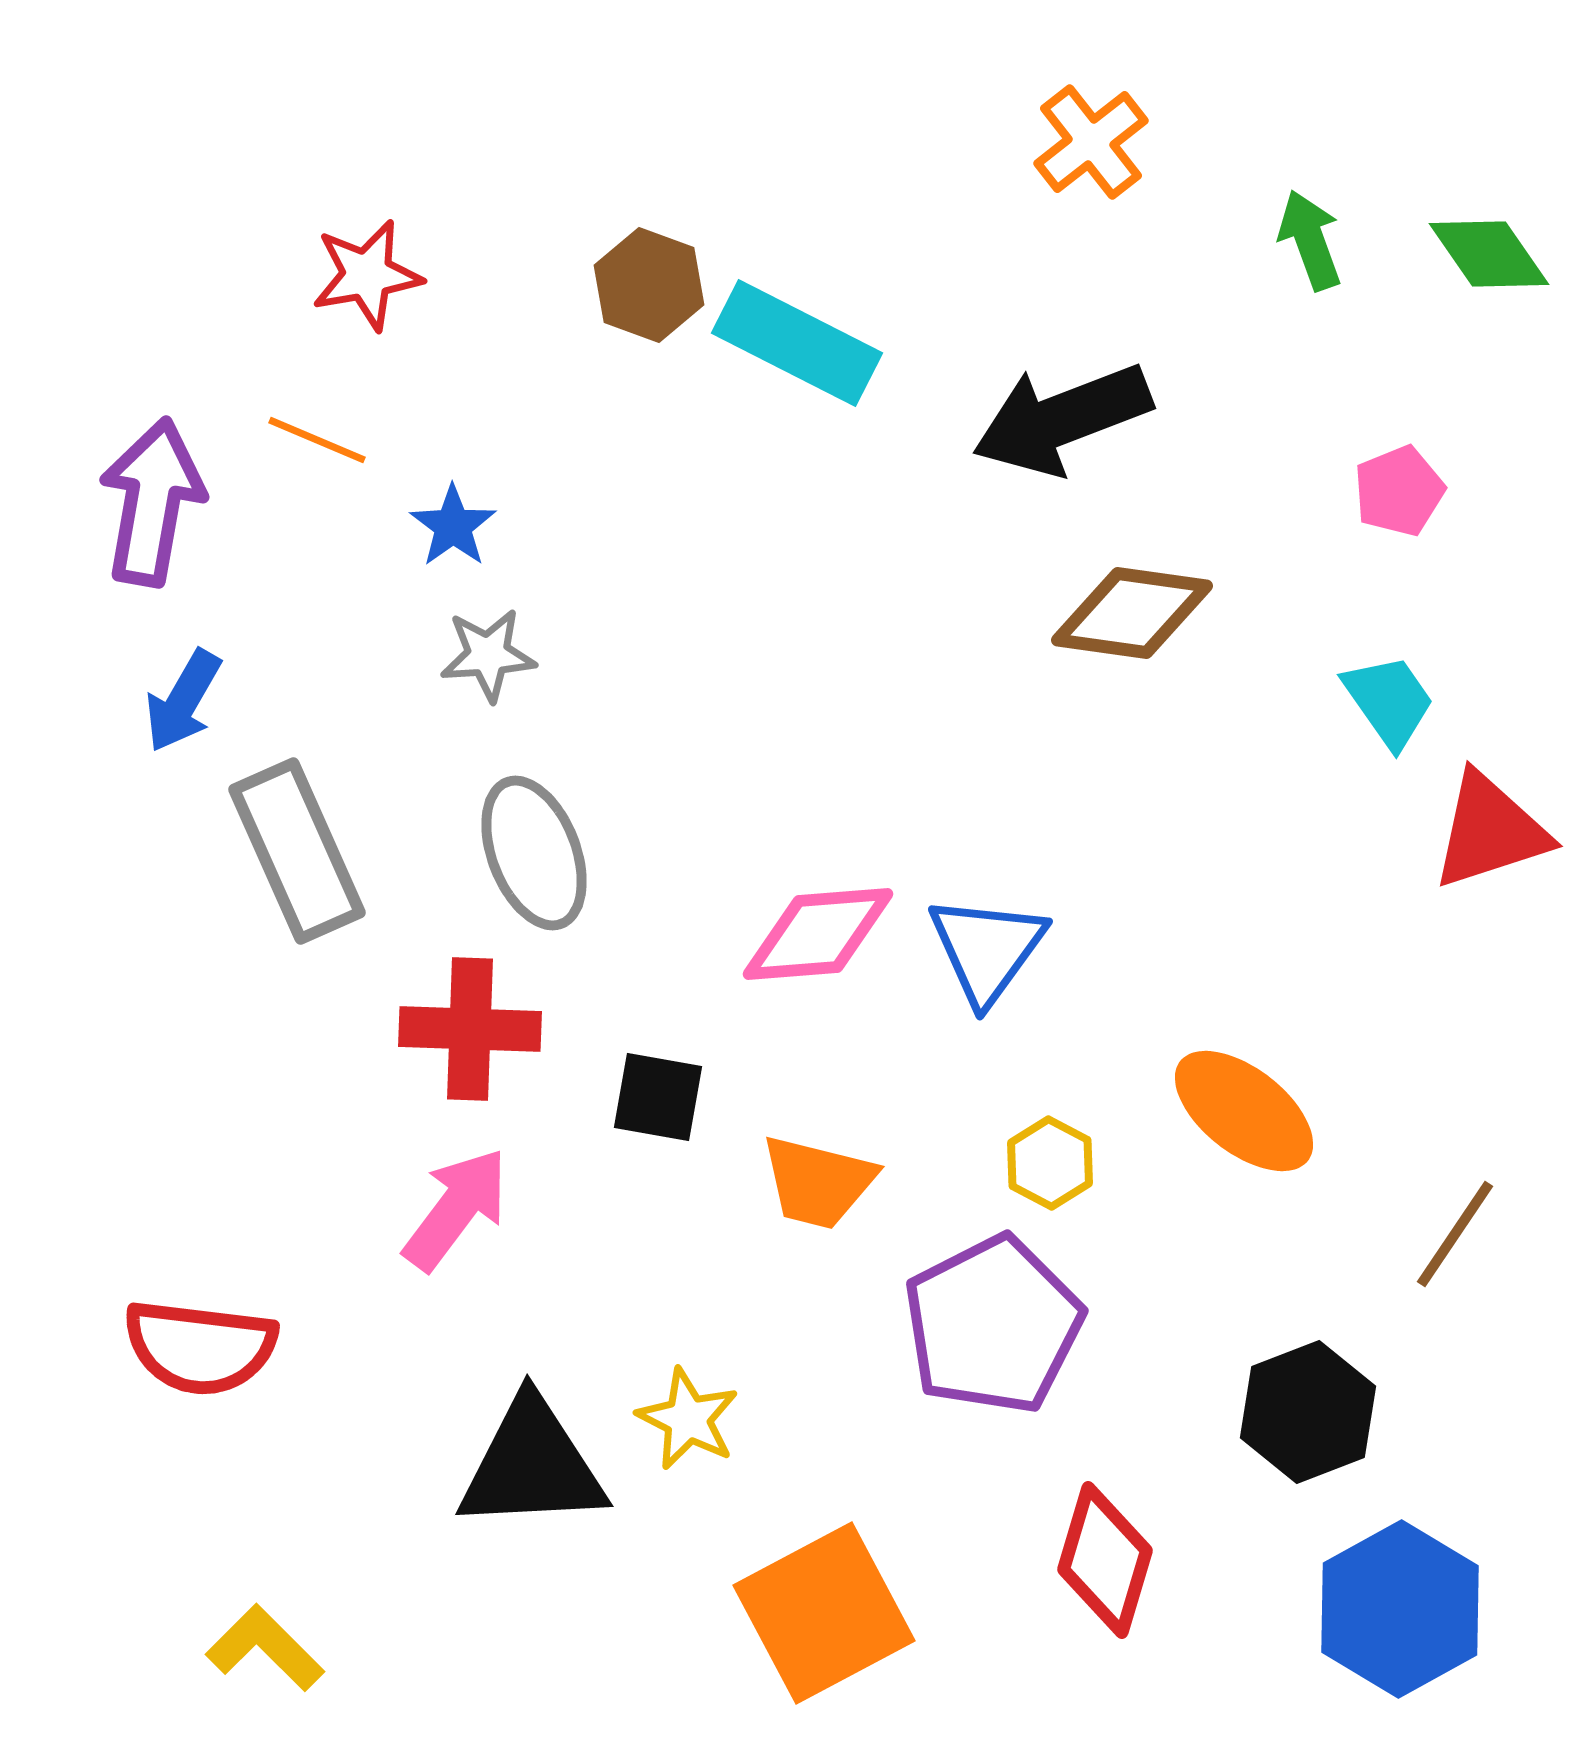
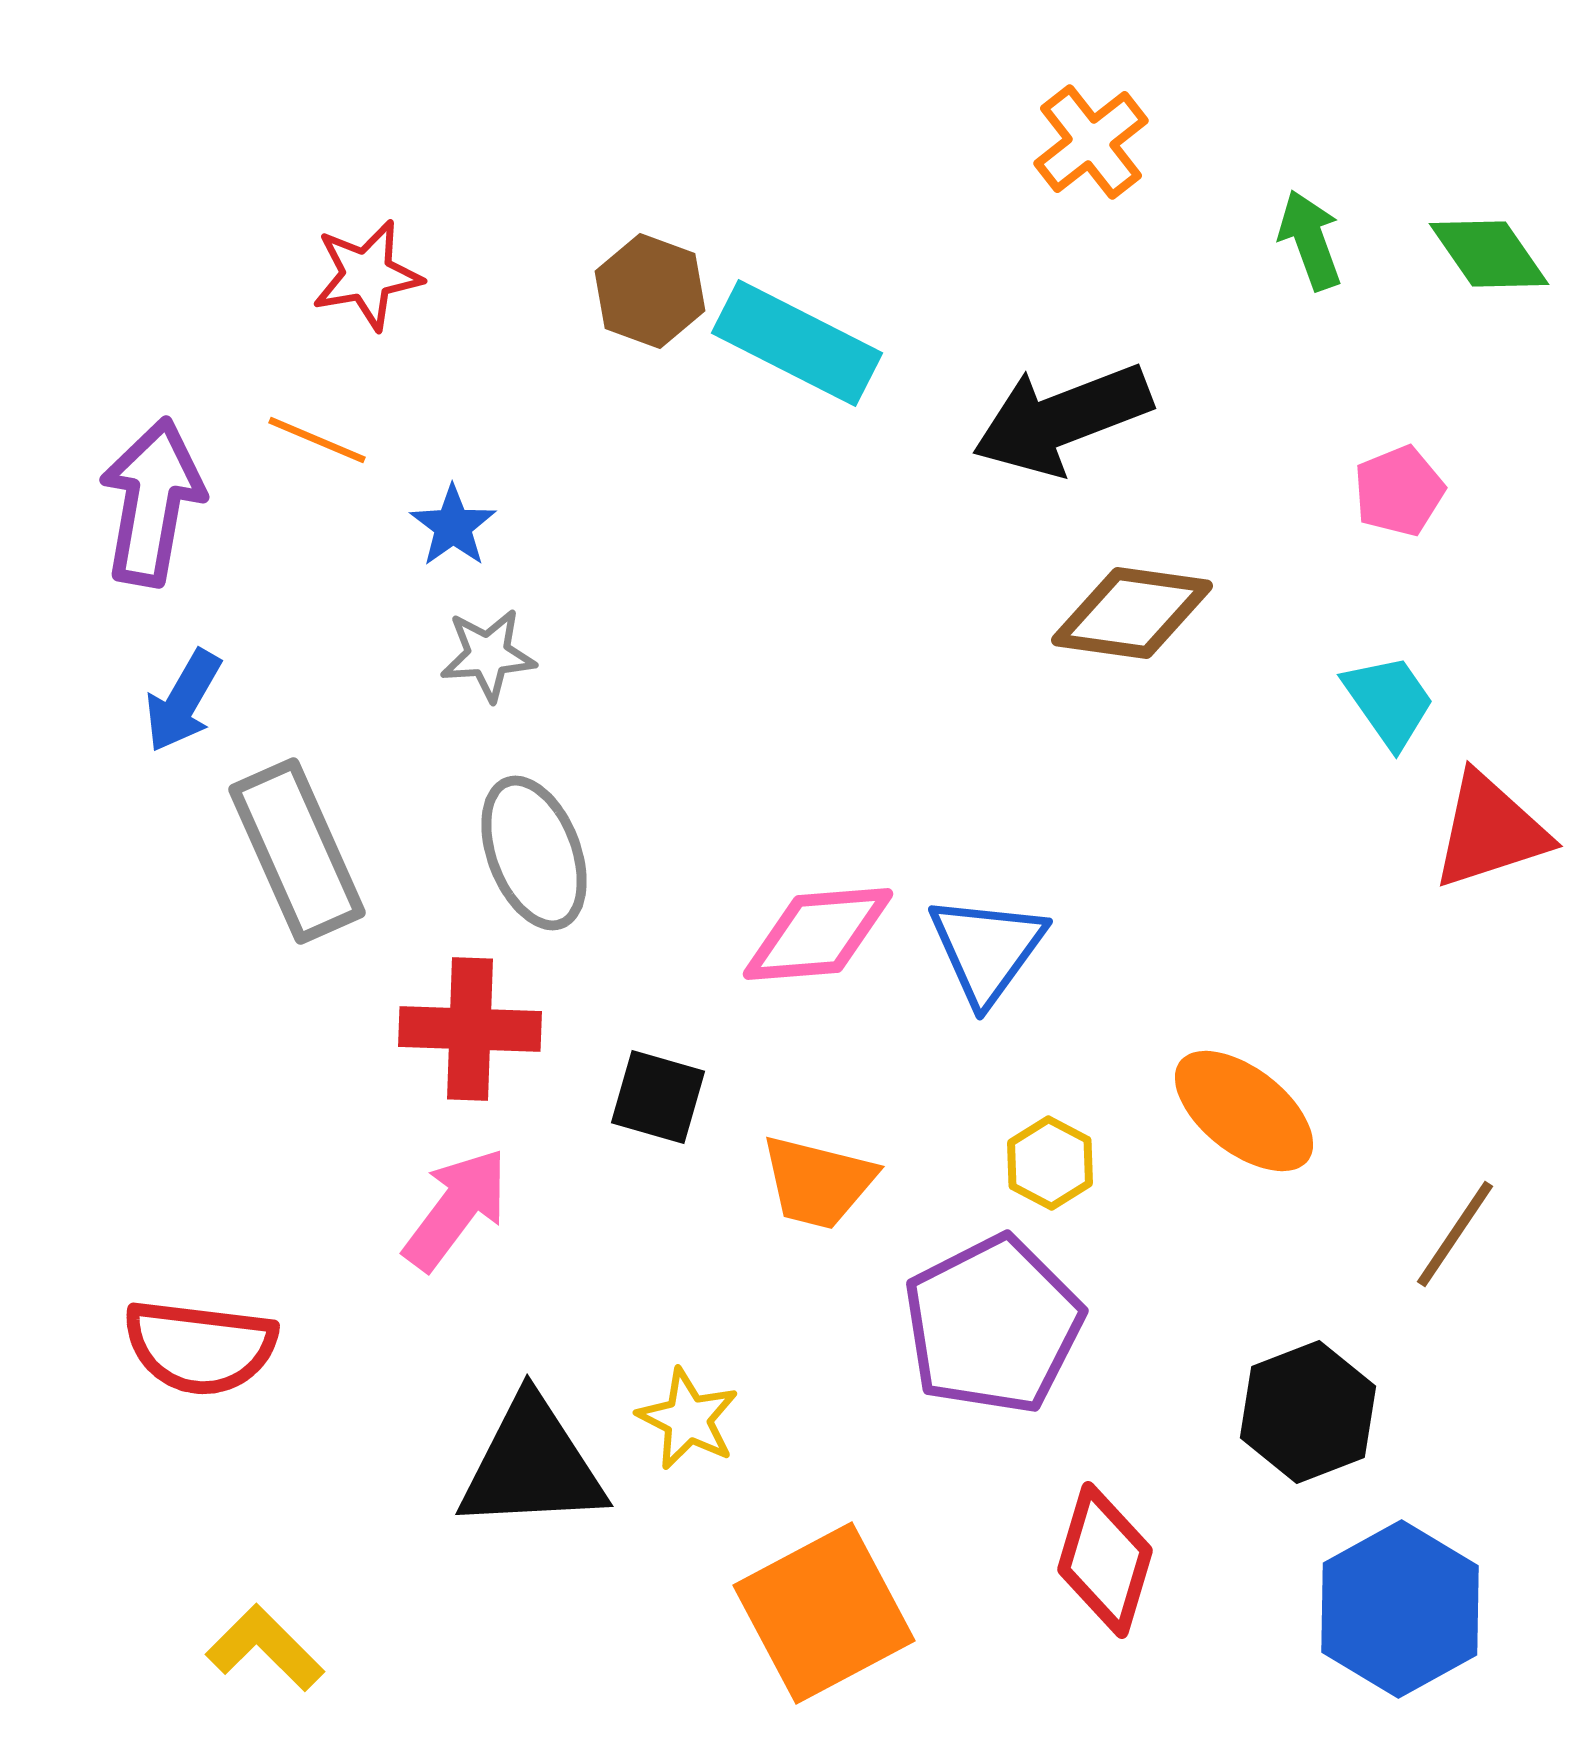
brown hexagon: moved 1 px right, 6 px down
black square: rotated 6 degrees clockwise
